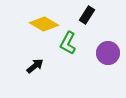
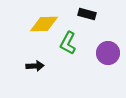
black rectangle: moved 1 px up; rotated 72 degrees clockwise
yellow diamond: rotated 32 degrees counterclockwise
black arrow: rotated 36 degrees clockwise
